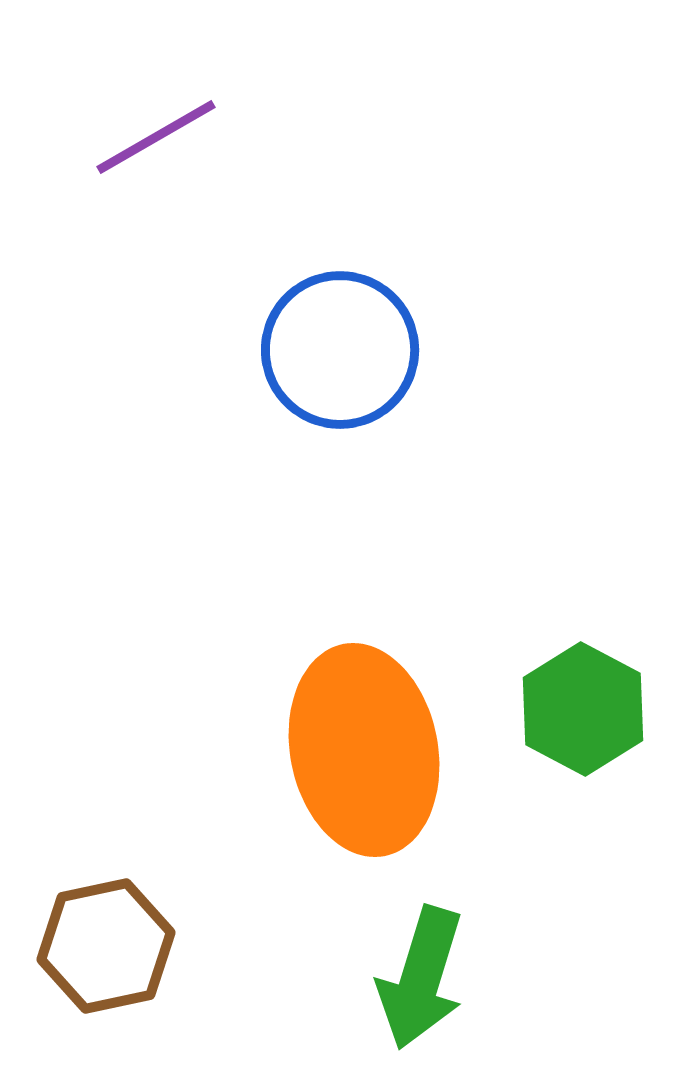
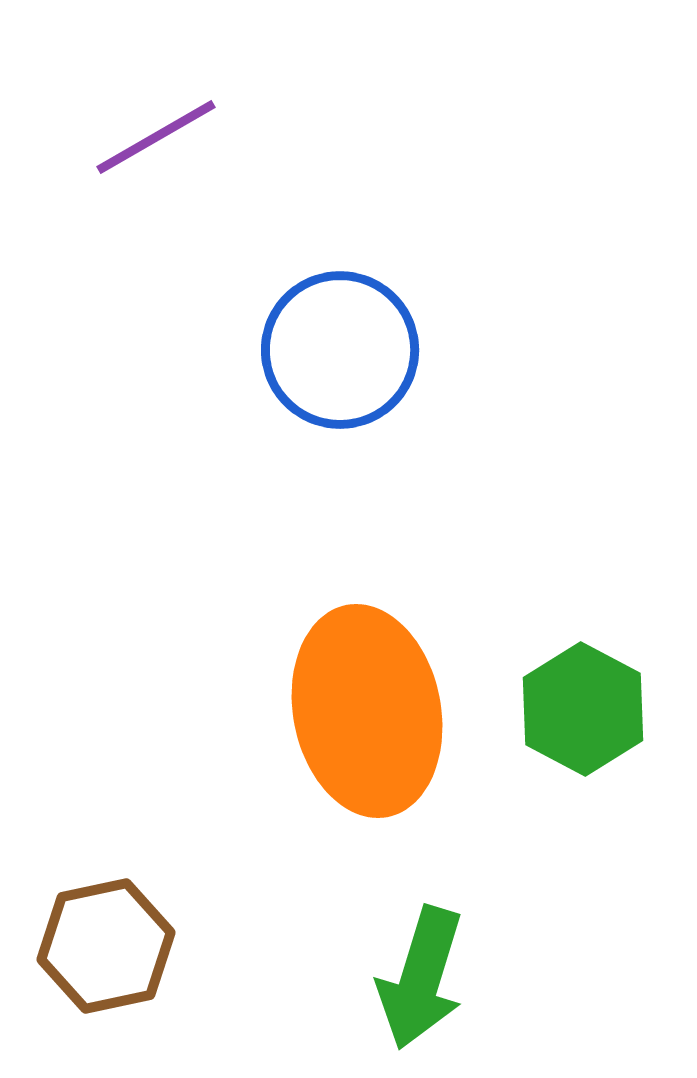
orange ellipse: moved 3 px right, 39 px up
